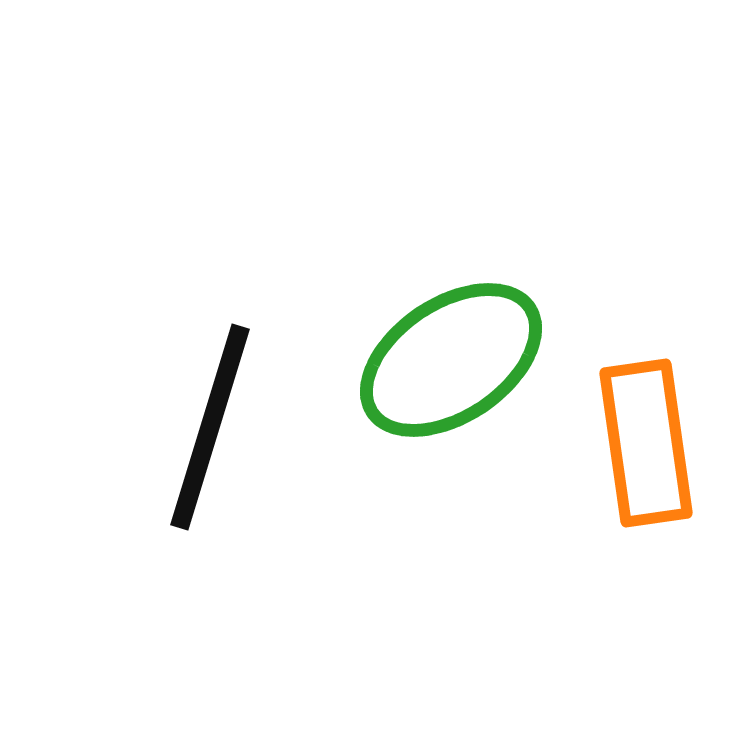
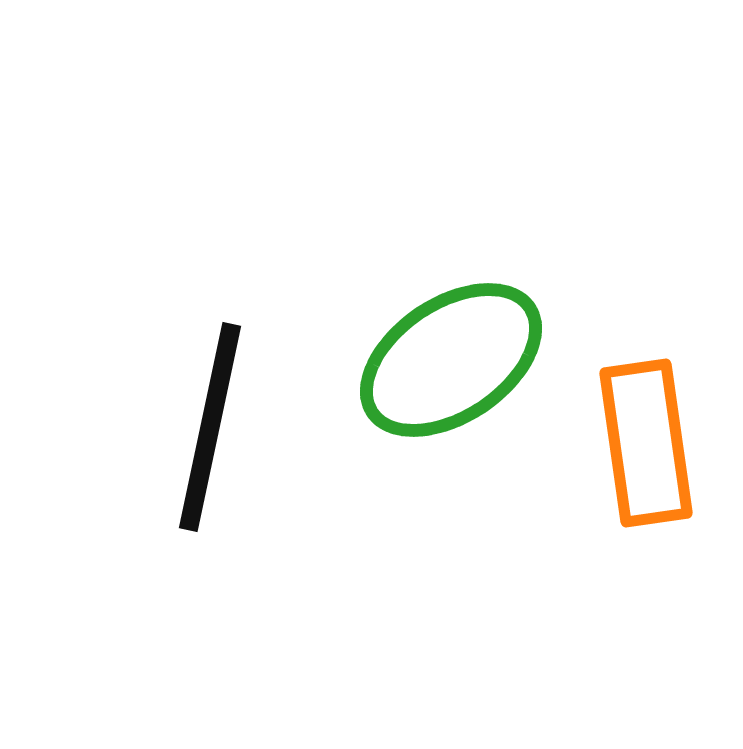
black line: rotated 5 degrees counterclockwise
